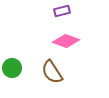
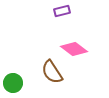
pink diamond: moved 8 px right, 8 px down; rotated 16 degrees clockwise
green circle: moved 1 px right, 15 px down
